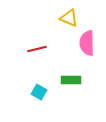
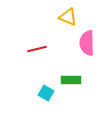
yellow triangle: moved 1 px left, 1 px up
cyan square: moved 7 px right, 1 px down
